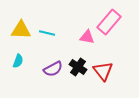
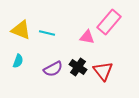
yellow triangle: rotated 20 degrees clockwise
